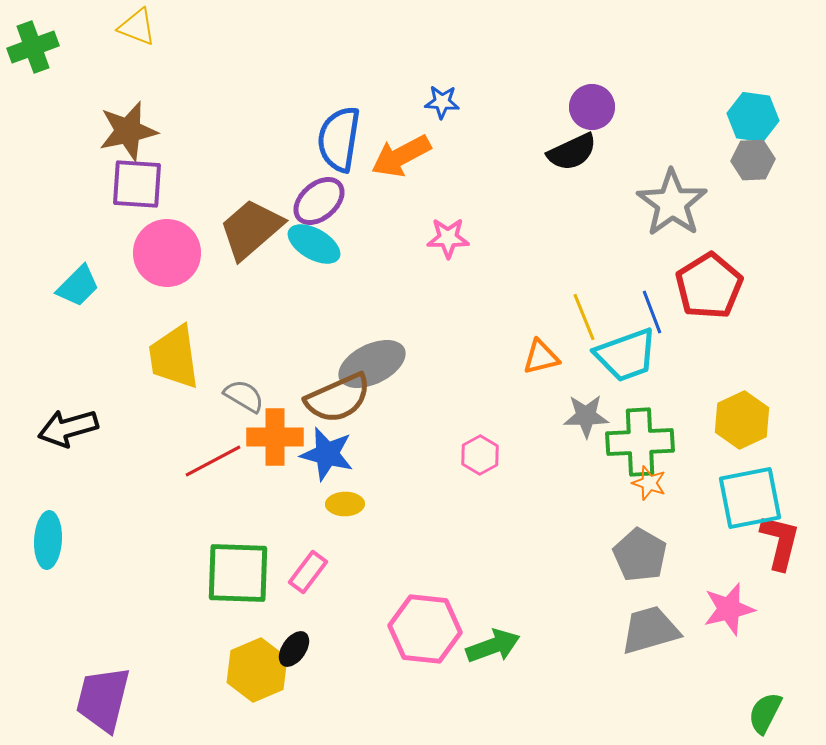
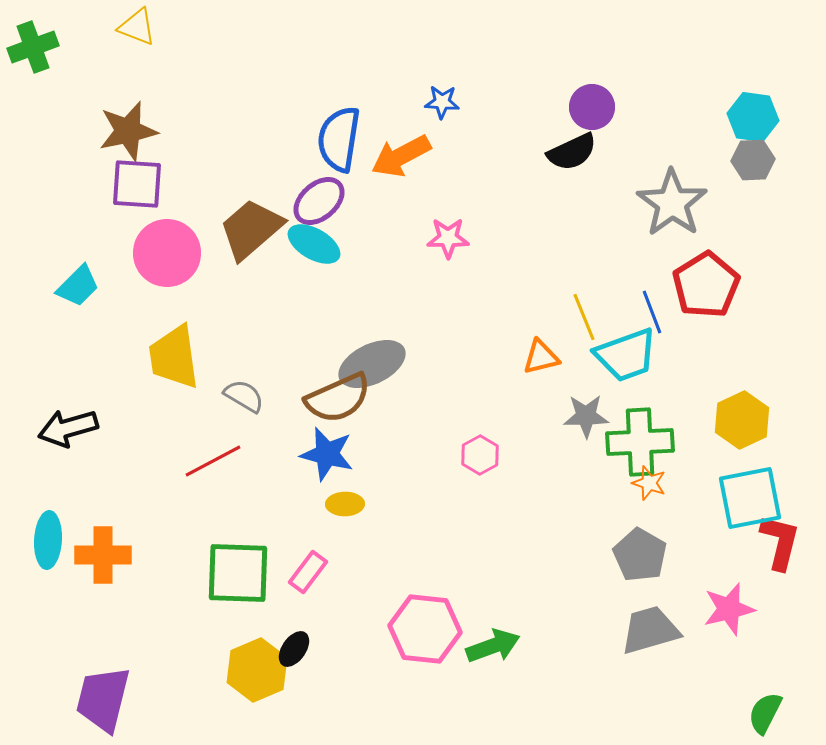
red pentagon at (709, 286): moved 3 px left, 1 px up
orange cross at (275, 437): moved 172 px left, 118 px down
